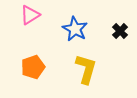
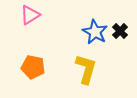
blue star: moved 20 px right, 3 px down
orange pentagon: rotated 30 degrees clockwise
